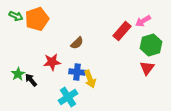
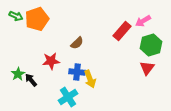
red star: moved 1 px left, 1 px up
